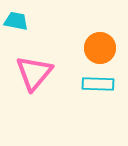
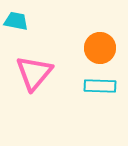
cyan rectangle: moved 2 px right, 2 px down
